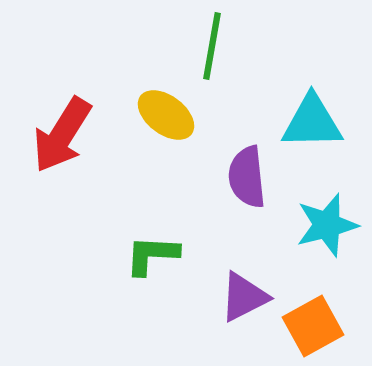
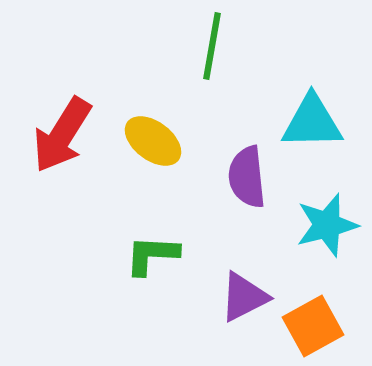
yellow ellipse: moved 13 px left, 26 px down
